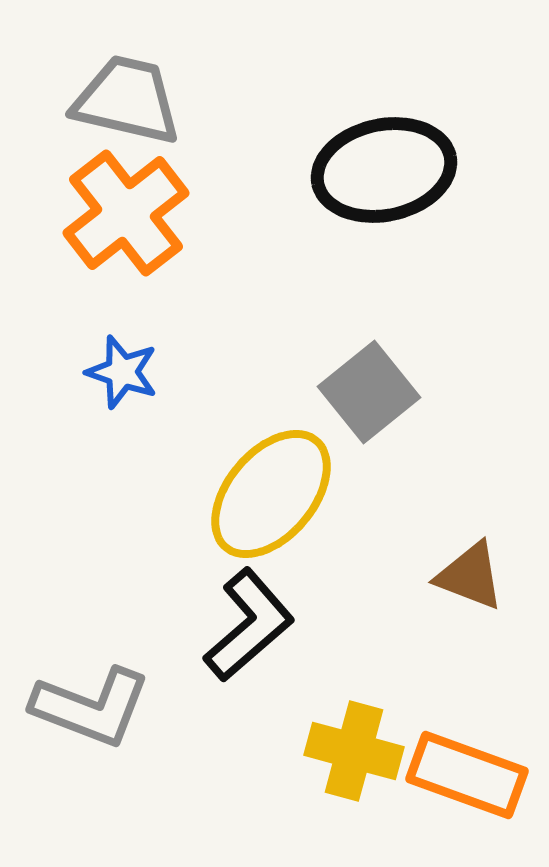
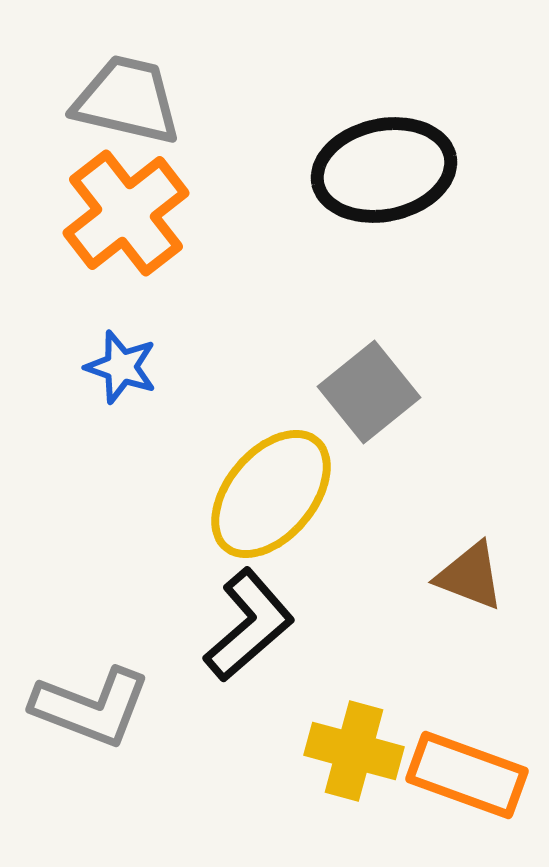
blue star: moved 1 px left, 5 px up
